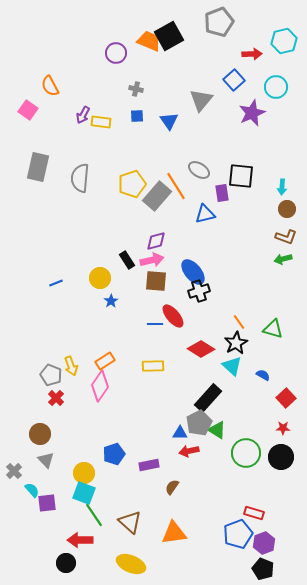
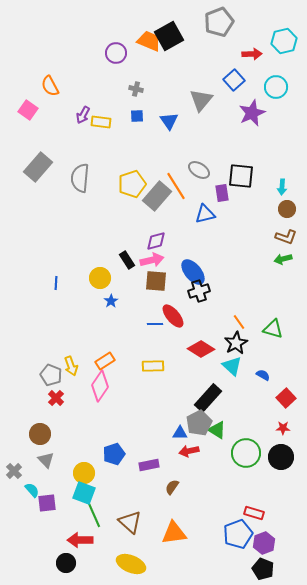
gray rectangle at (38, 167): rotated 28 degrees clockwise
blue line at (56, 283): rotated 64 degrees counterclockwise
green line at (94, 515): rotated 10 degrees clockwise
